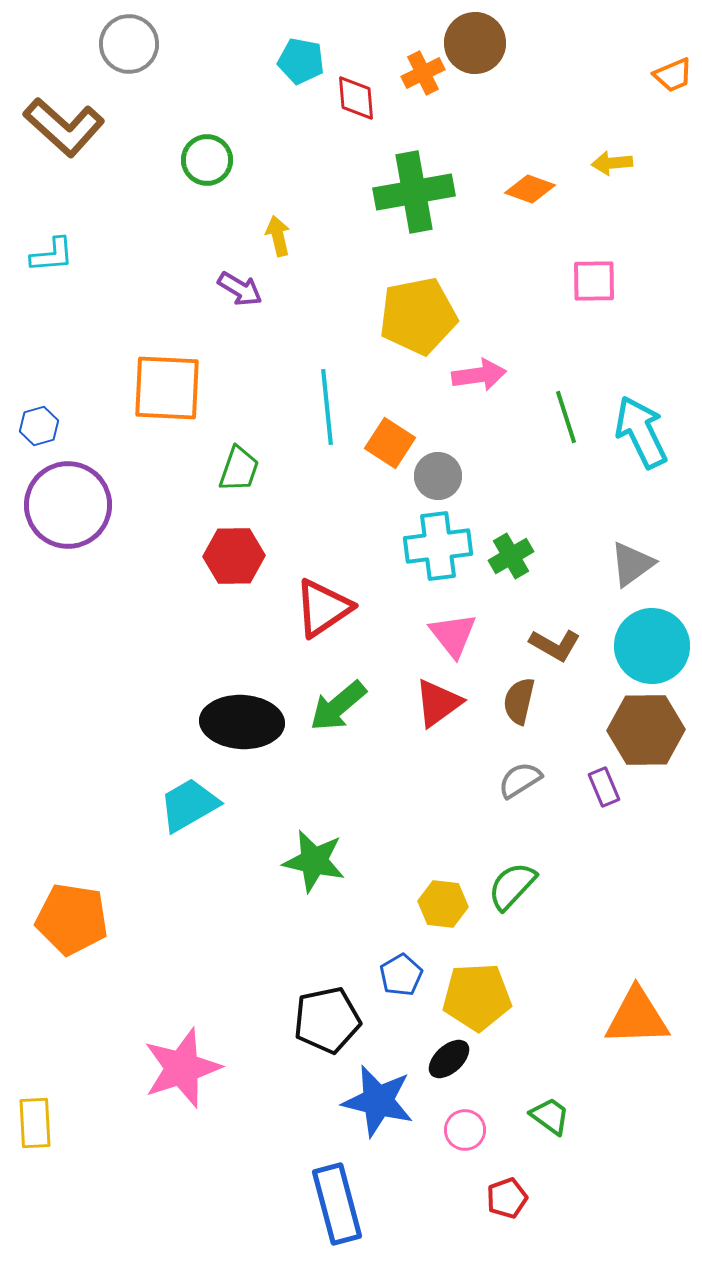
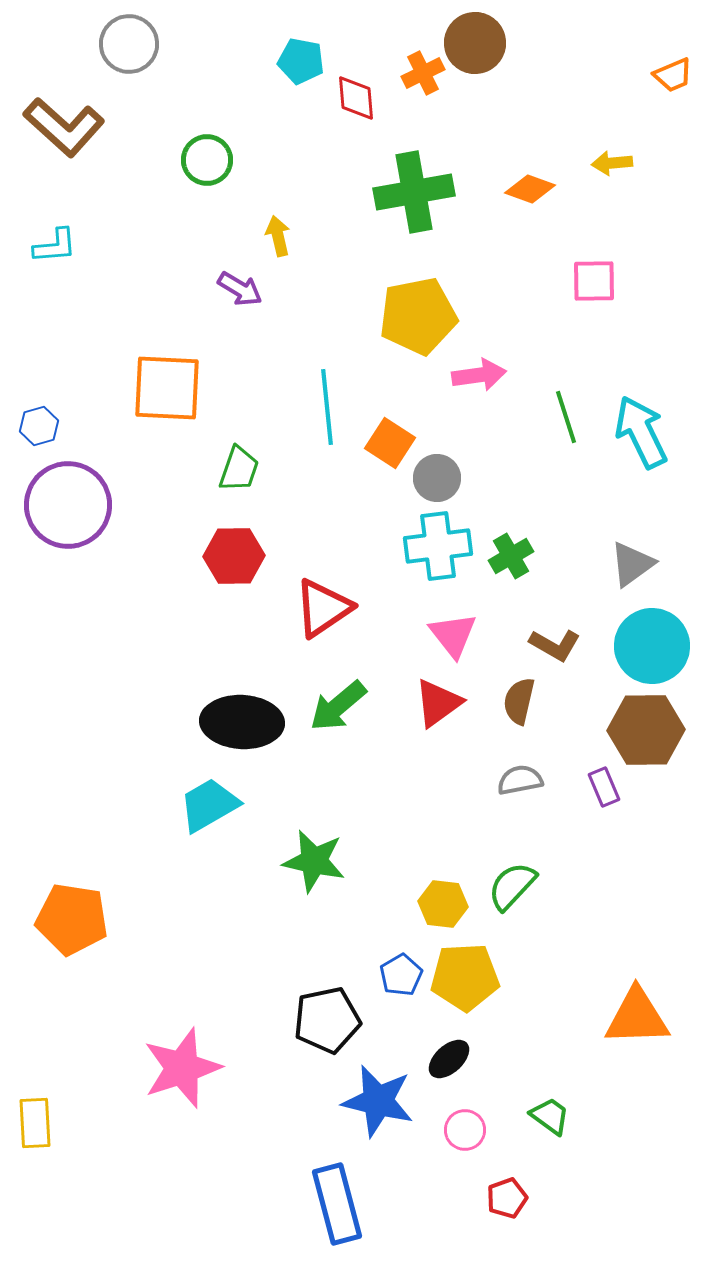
cyan L-shape at (52, 255): moved 3 px right, 9 px up
gray circle at (438, 476): moved 1 px left, 2 px down
gray semicircle at (520, 780): rotated 21 degrees clockwise
cyan trapezoid at (189, 805): moved 20 px right
yellow pentagon at (477, 997): moved 12 px left, 20 px up
